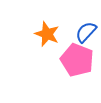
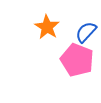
orange star: moved 7 px up; rotated 10 degrees clockwise
